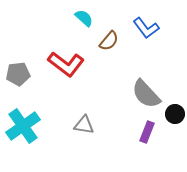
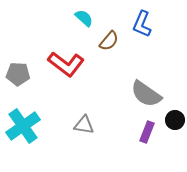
blue L-shape: moved 4 px left, 4 px up; rotated 60 degrees clockwise
gray pentagon: rotated 10 degrees clockwise
gray semicircle: rotated 12 degrees counterclockwise
black circle: moved 6 px down
